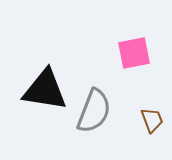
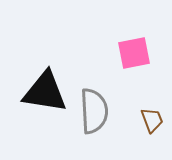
black triangle: moved 2 px down
gray semicircle: rotated 24 degrees counterclockwise
